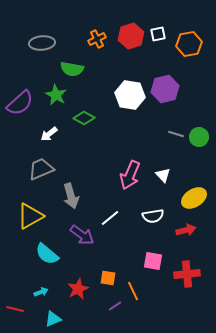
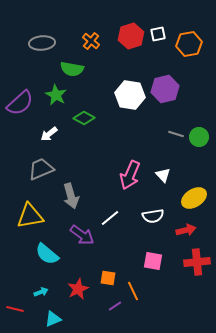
orange cross: moved 6 px left, 2 px down; rotated 24 degrees counterclockwise
yellow triangle: rotated 20 degrees clockwise
red cross: moved 10 px right, 12 px up
